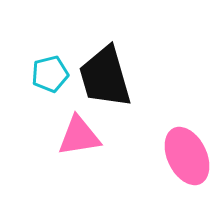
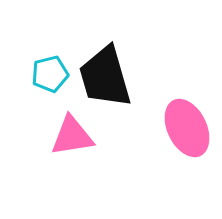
pink triangle: moved 7 px left
pink ellipse: moved 28 px up
